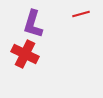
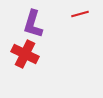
red line: moved 1 px left
